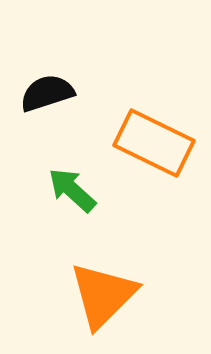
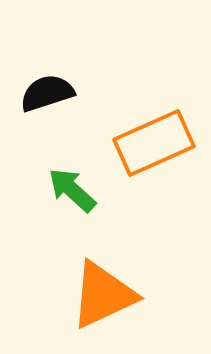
orange rectangle: rotated 50 degrees counterclockwise
orange triangle: rotated 20 degrees clockwise
